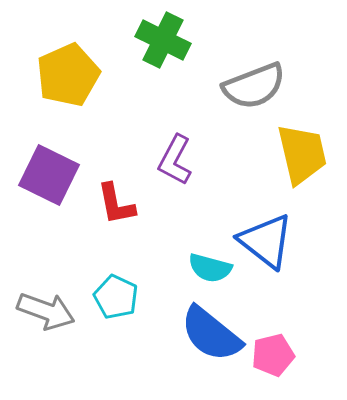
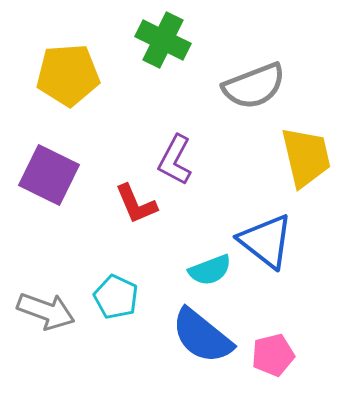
yellow pentagon: rotated 20 degrees clockwise
yellow trapezoid: moved 4 px right, 3 px down
red L-shape: moved 20 px right; rotated 12 degrees counterclockwise
cyan semicircle: moved 2 px down; rotated 36 degrees counterclockwise
blue semicircle: moved 9 px left, 2 px down
